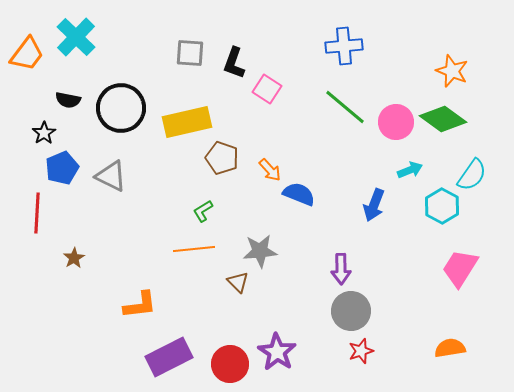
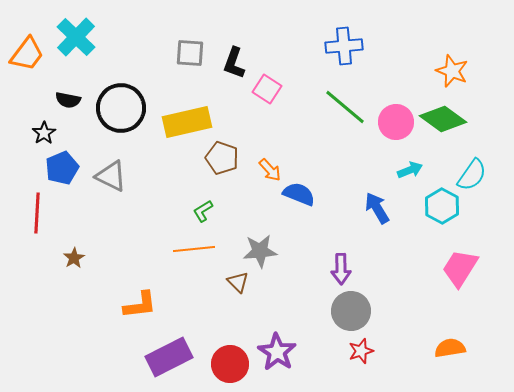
blue arrow: moved 3 px right, 3 px down; rotated 128 degrees clockwise
